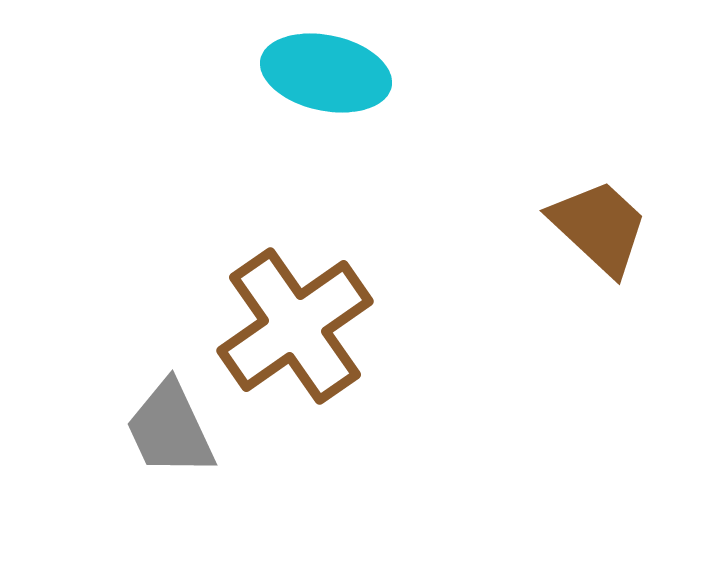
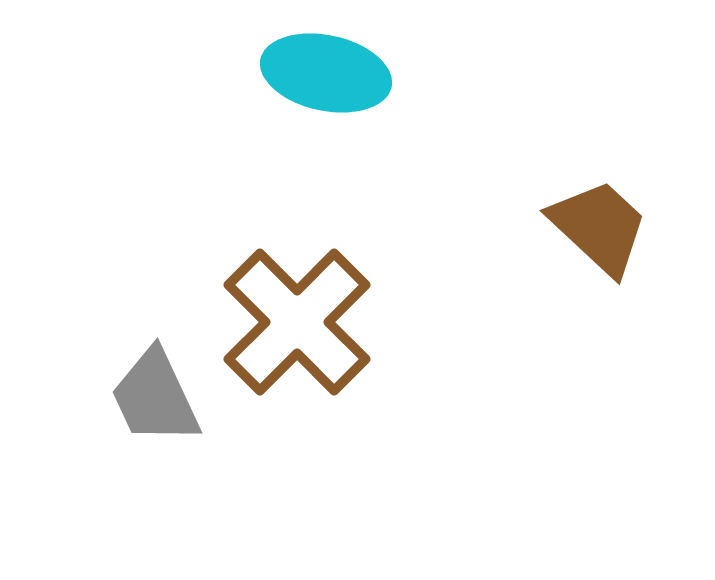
brown cross: moved 2 px right, 4 px up; rotated 10 degrees counterclockwise
gray trapezoid: moved 15 px left, 32 px up
